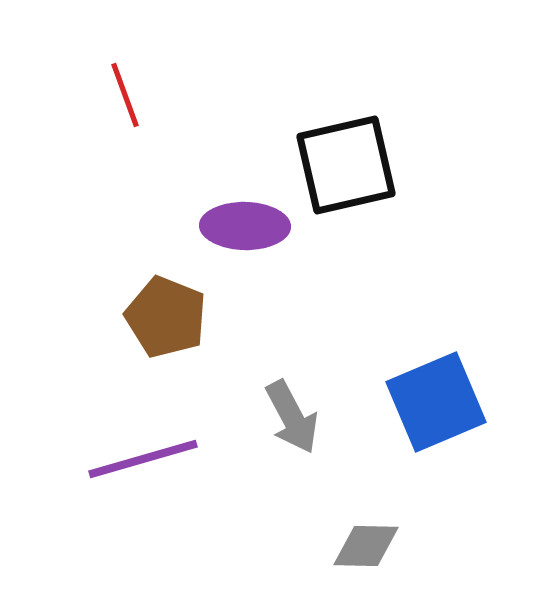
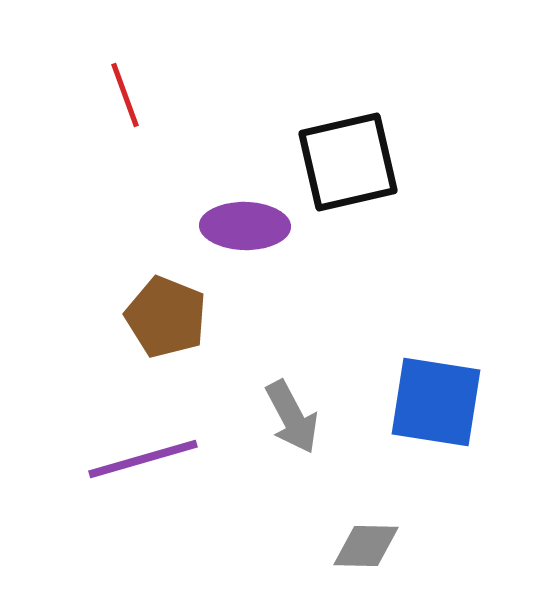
black square: moved 2 px right, 3 px up
blue square: rotated 32 degrees clockwise
